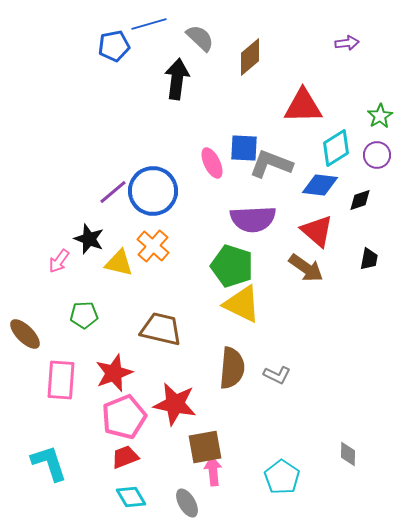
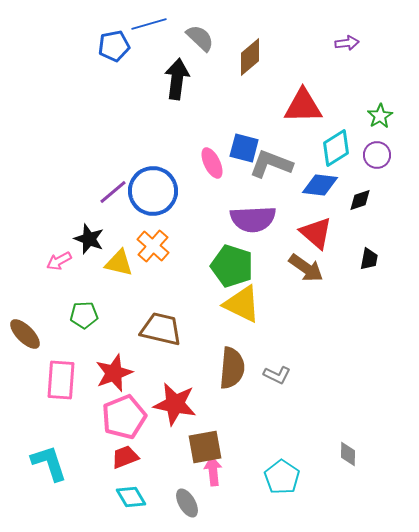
blue square at (244, 148): rotated 12 degrees clockwise
red triangle at (317, 231): moved 1 px left, 2 px down
pink arrow at (59, 261): rotated 25 degrees clockwise
